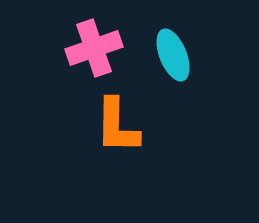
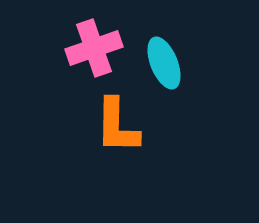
cyan ellipse: moved 9 px left, 8 px down
